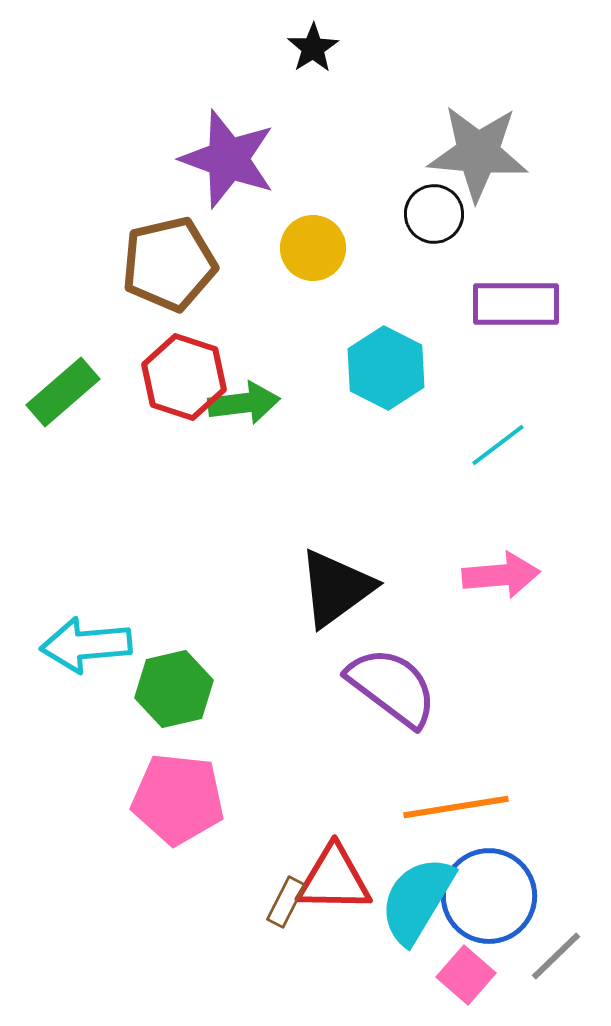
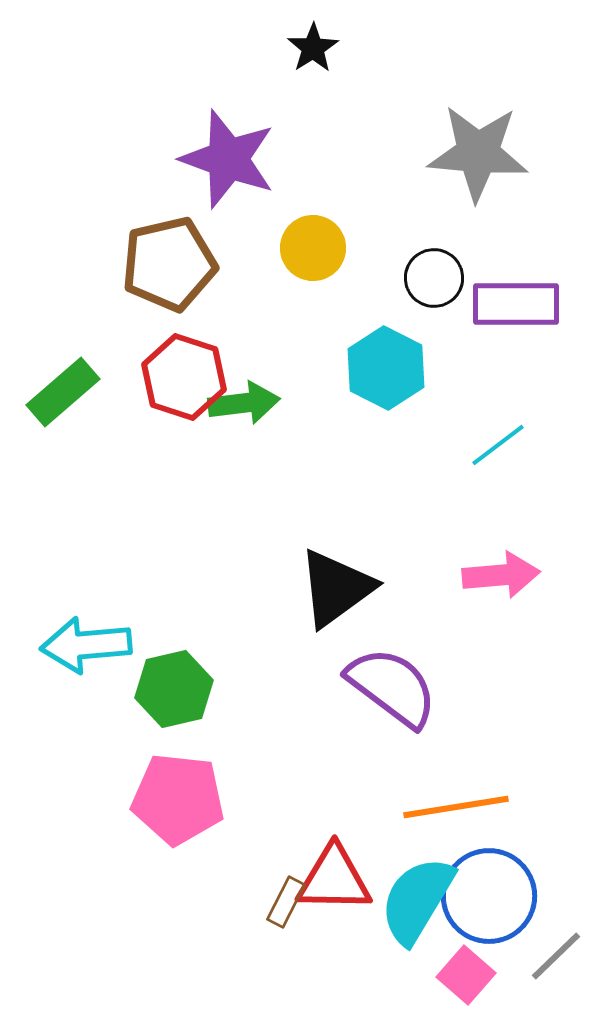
black circle: moved 64 px down
